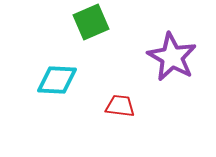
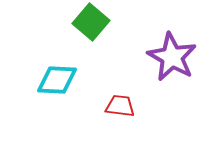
green square: rotated 27 degrees counterclockwise
